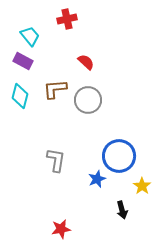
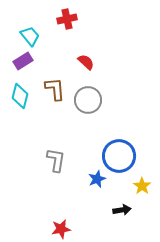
purple rectangle: rotated 60 degrees counterclockwise
brown L-shape: rotated 90 degrees clockwise
black arrow: rotated 84 degrees counterclockwise
